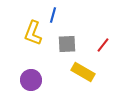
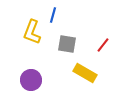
yellow L-shape: moved 1 px left, 1 px up
gray square: rotated 12 degrees clockwise
yellow rectangle: moved 2 px right, 1 px down
